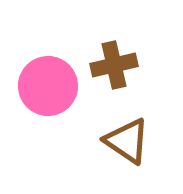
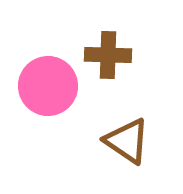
brown cross: moved 6 px left, 10 px up; rotated 15 degrees clockwise
